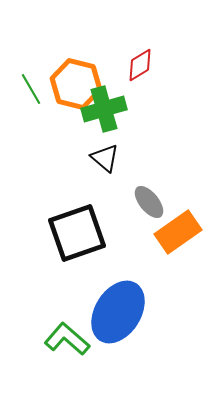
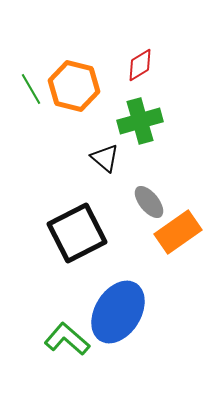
orange hexagon: moved 2 px left, 2 px down
green cross: moved 36 px right, 12 px down
black square: rotated 8 degrees counterclockwise
